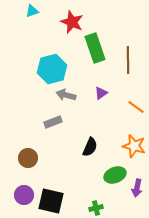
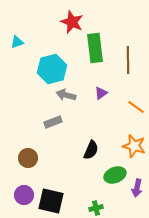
cyan triangle: moved 15 px left, 31 px down
green rectangle: rotated 12 degrees clockwise
black semicircle: moved 1 px right, 3 px down
